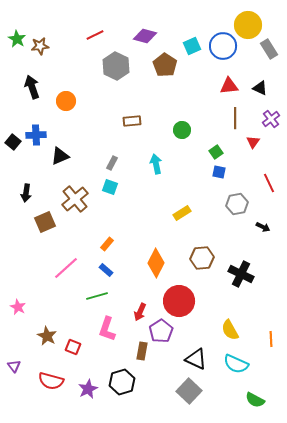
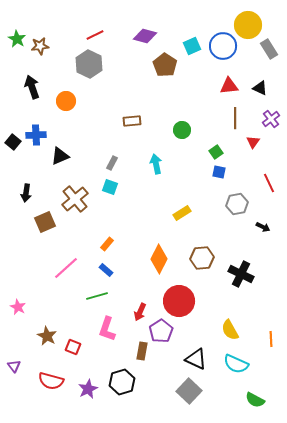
gray hexagon at (116, 66): moved 27 px left, 2 px up
orange diamond at (156, 263): moved 3 px right, 4 px up
